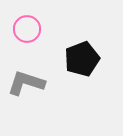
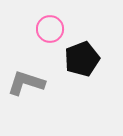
pink circle: moved 23 px right
